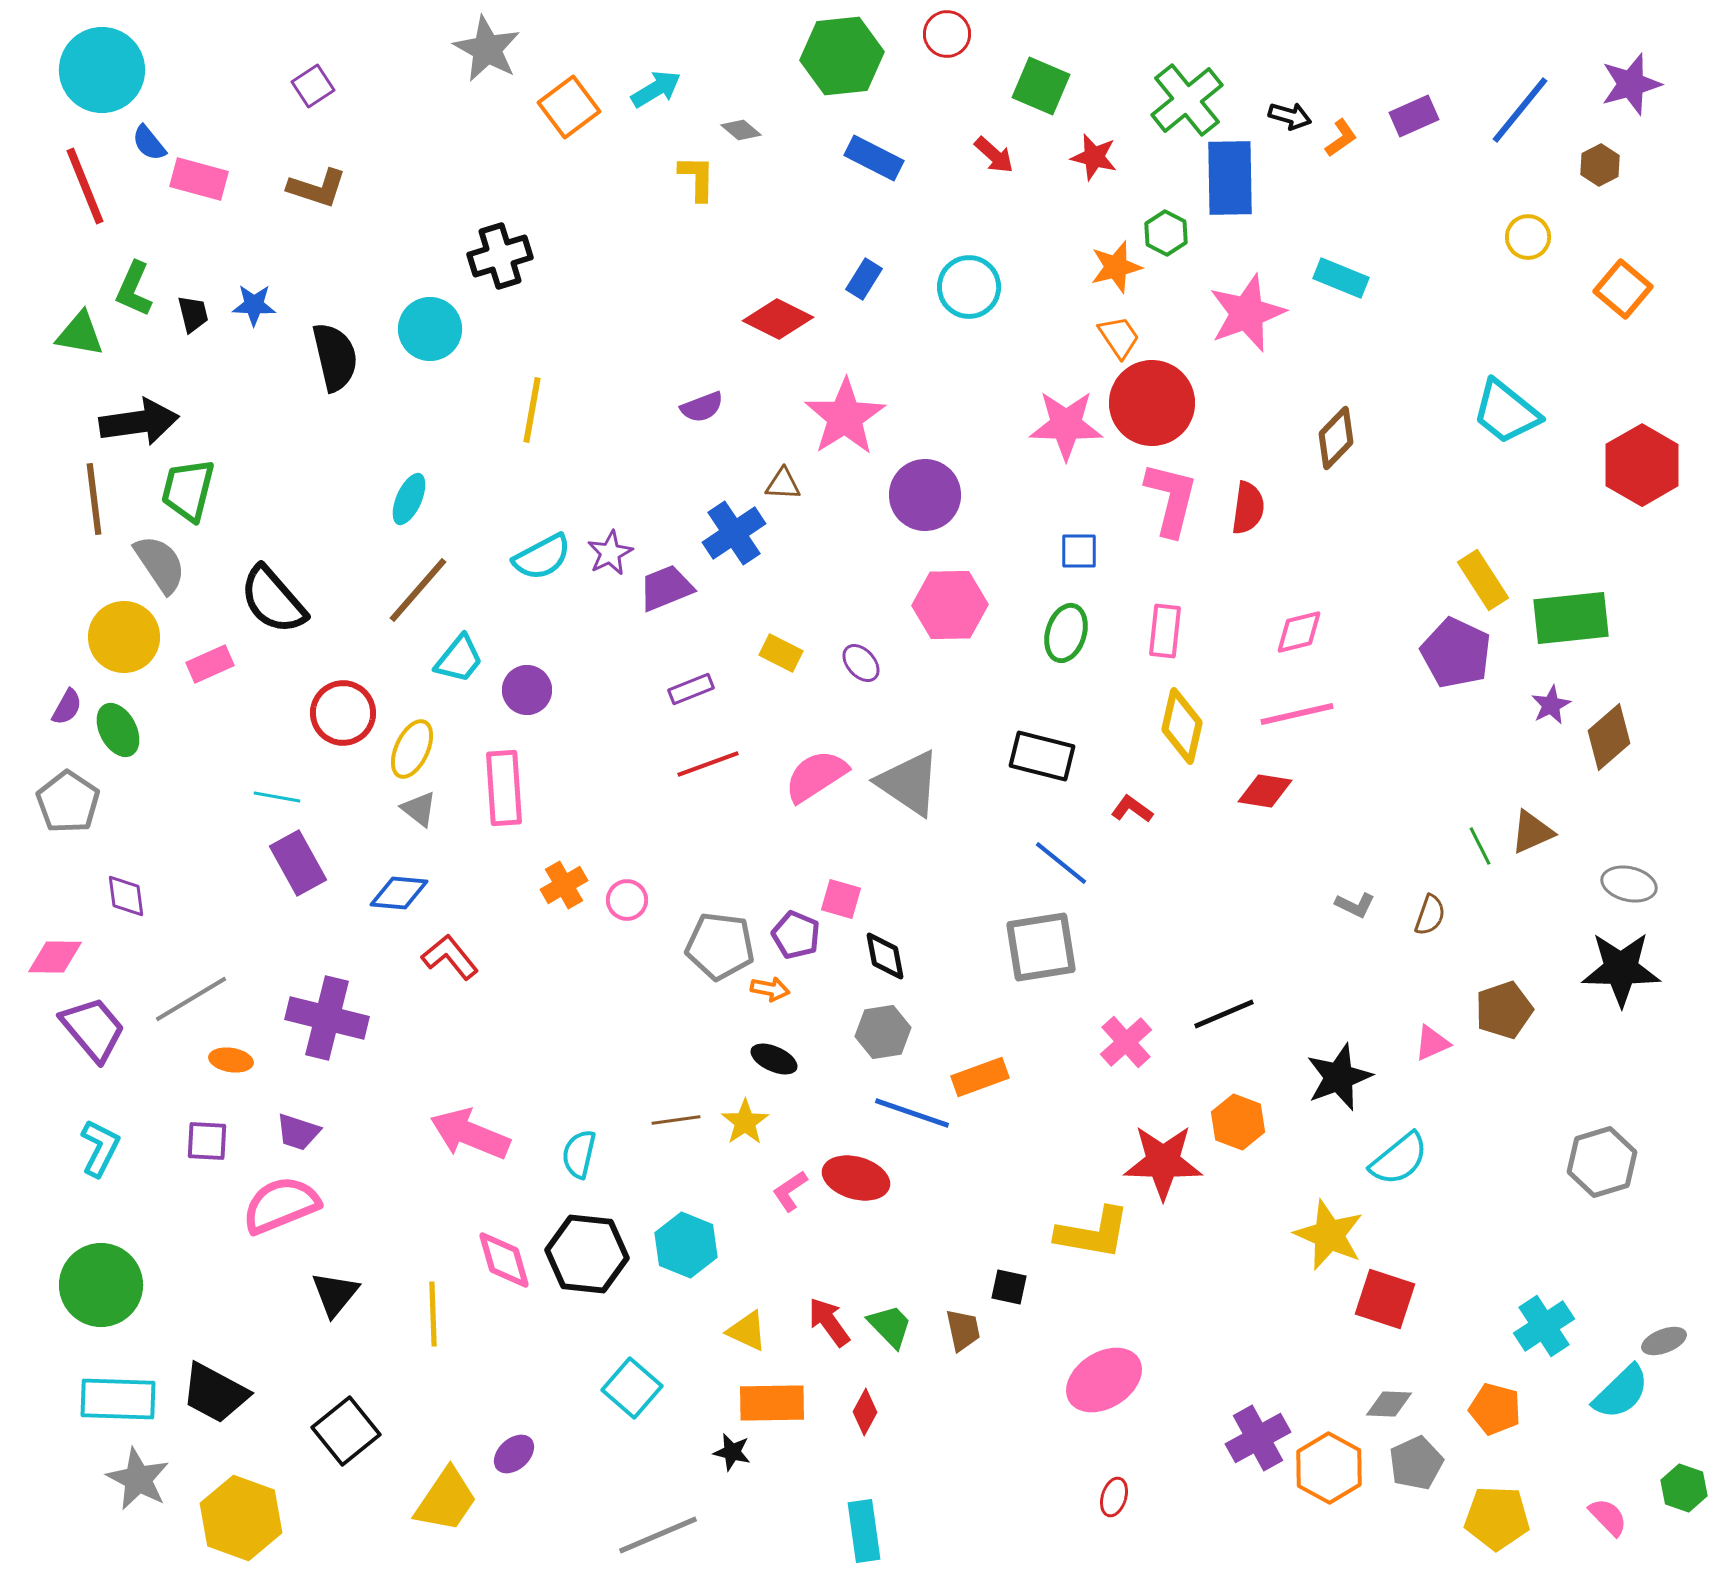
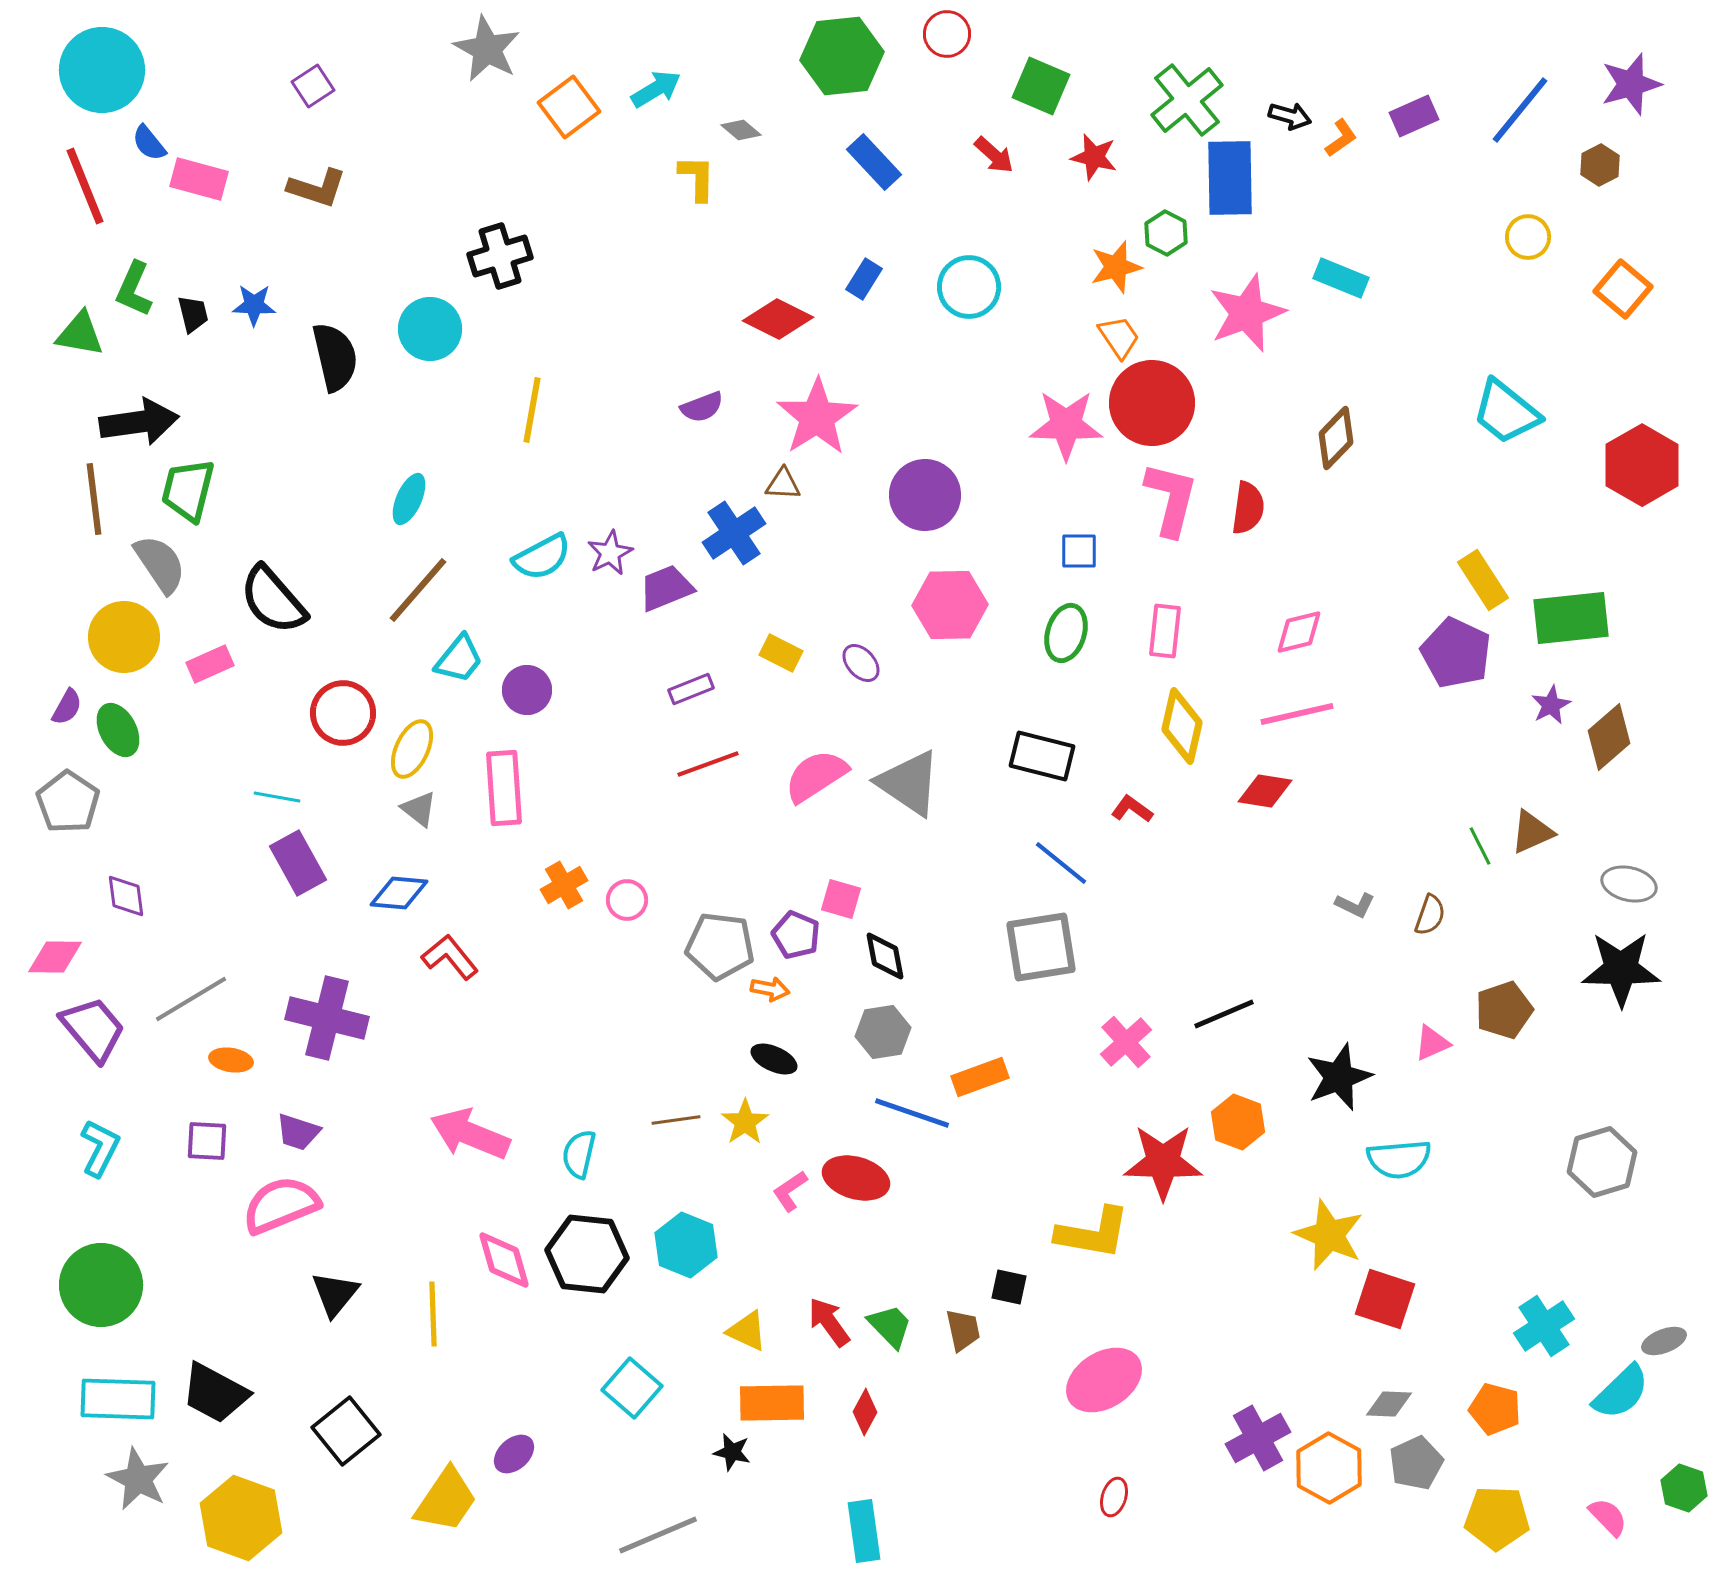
blue rectangle at (874, 158): moved 4 px down; rotated 20 degrees clockwise
pink star at (845, 417): moved 28 px left
cyan semicircle at (1399, 1159): rotated 34 degrees clockwise
